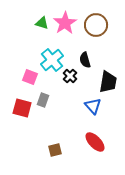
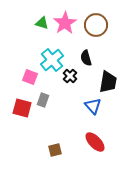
black semicircle: moved 1 px right, 2 px up
